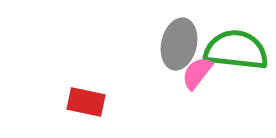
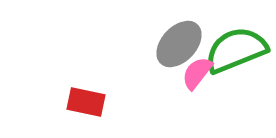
gray ellipse: rotated 30 degrees clockwise
green semicircle: rotated 28 degrees counterclockwise
